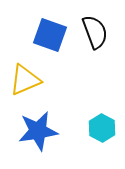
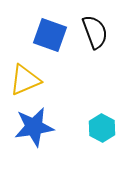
blue star: moved 4 px left, 4 px up
